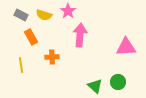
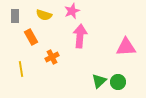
pink star: moved 4 px right; rotated 14 degrees clockwise
gray rectangle: moved 6 px left, 1 px down; rotated 64 degrees clockwise
pink arrow: moved 1 px down
orange cross: rotated 24 degrees counterclockwise
yellow line: moved 4 px down
green triangle: moved 4 px right, 5 px up; rotated 35 degrees clockwise
